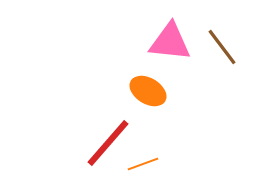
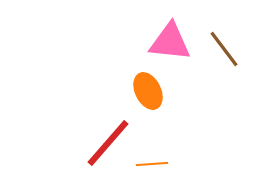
brown line: moved 2 px right, 2 px down
orange ellipse: rotated 33 degrees clockwise
orange line: moved 9 px right; rotated 16 degrees clockwise
